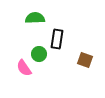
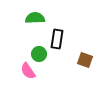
pink semicircle: moved 4 px right, 3 px down
